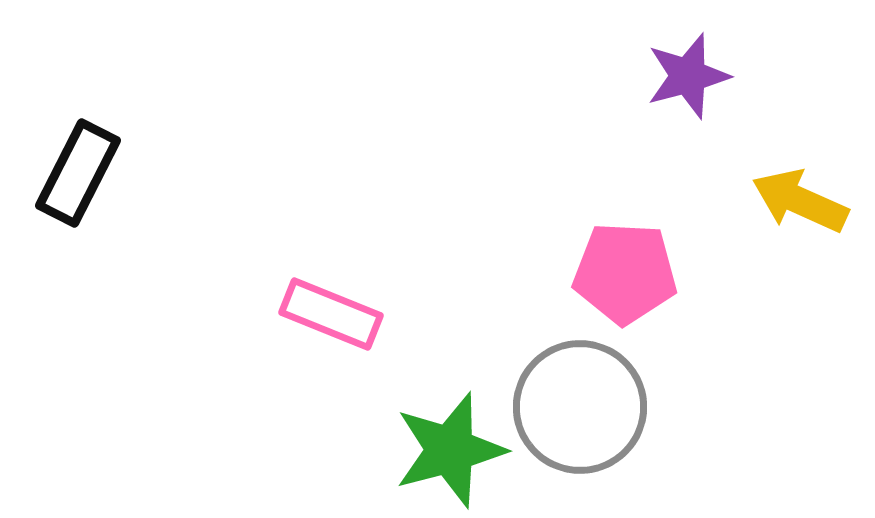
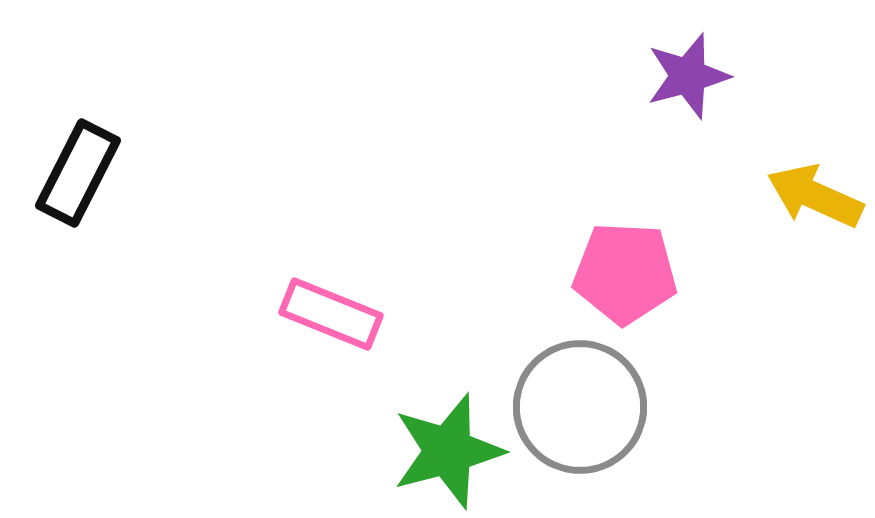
yellow arrow: moved 15 px right, 5 px up
green star: moved 2 px left, 1 px down
